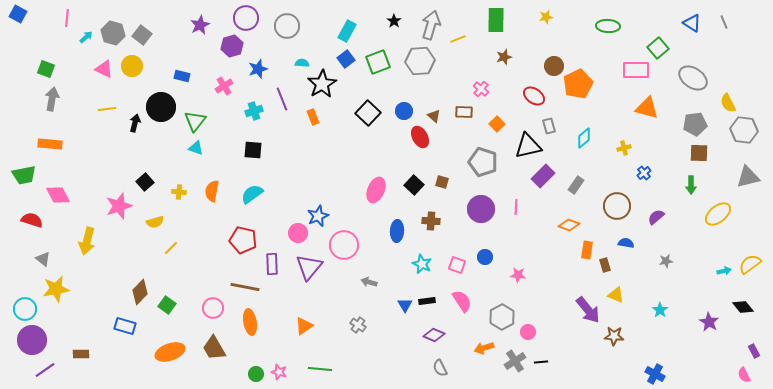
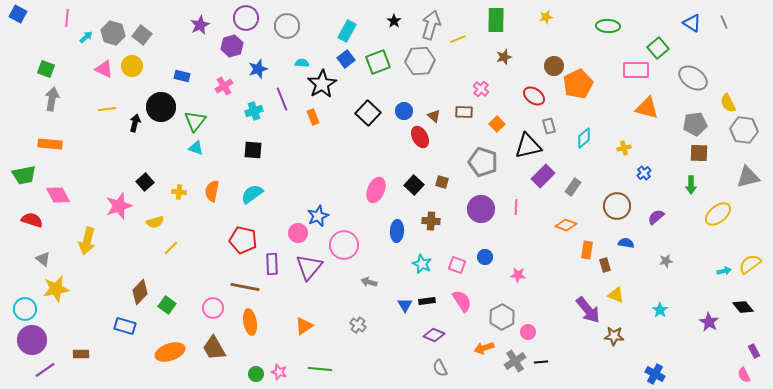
gray rectangle at (576, 185): moved 3 px left, 2 px down
orange diamond at (569, 225): moved 3 px left
